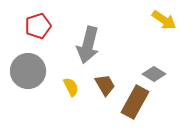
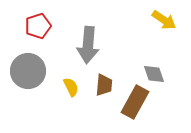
gray arrow: rotated 9 degrees counterclockwise
gray diamond: rotated 40 degrees clockwise
brown trapezoid: moved 1 px left; rotated 35 degrees clockwise
